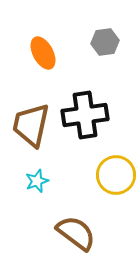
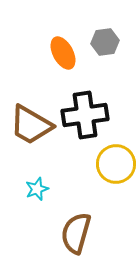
orange ellipse: moved 20 px right
brown trapezoid: rotated 72 degrees counterclockwise
yellow circle: moved 11 px up
cyan star: moved 8 px down
brown semicircle: rotated 111 degrees counterclockwise
